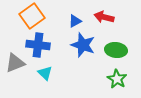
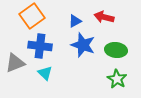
blue cross: moved 2 px right, 1 px down
